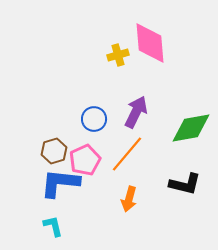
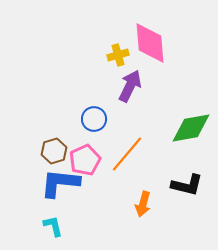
purple arrow: moved 6 px left, 26 px up
black L-shape: moved 2 px right, 1 px down
orange arrow: moved 14 px right, 5 px down
